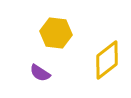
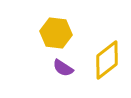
purple semicircle: moved 23 px right, 5 px up
